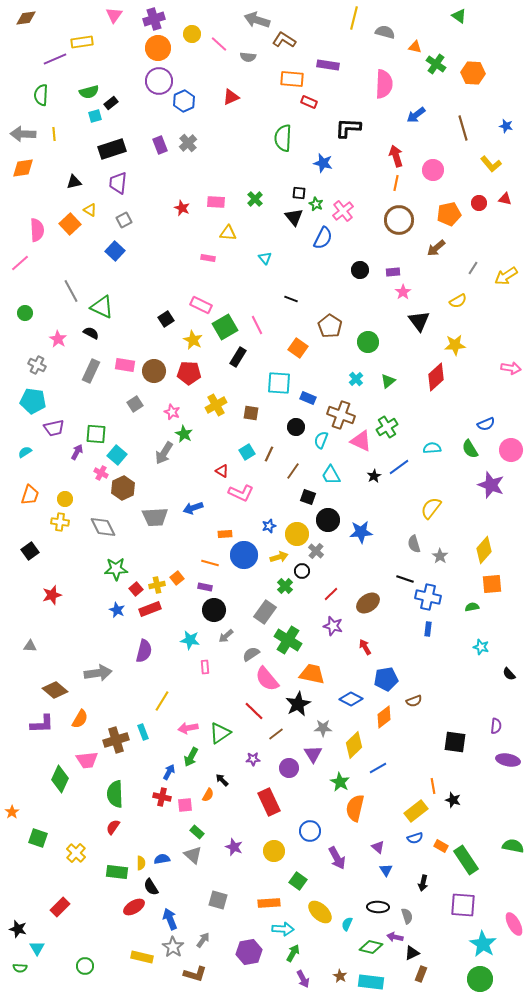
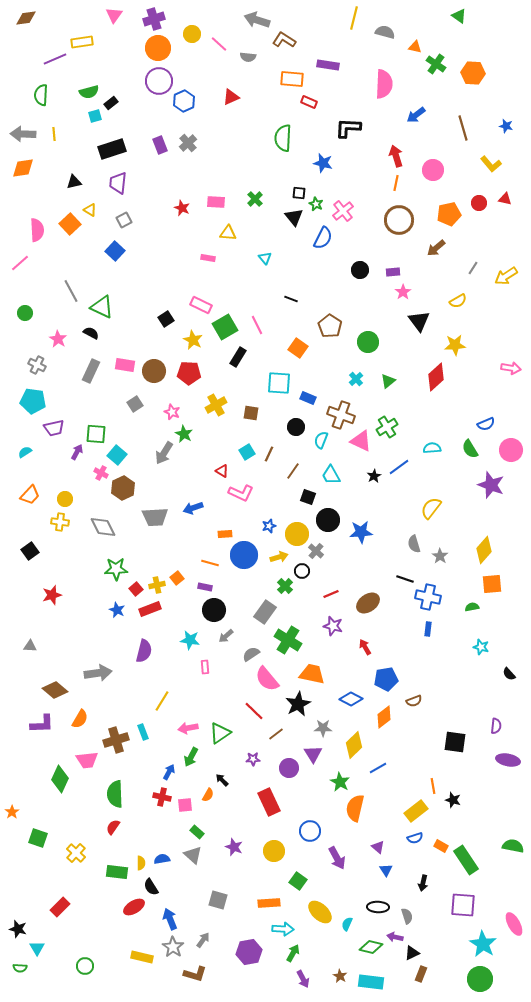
orange trapezoid at (30, 495): rotated 25 degrees clockwise
red line at (331, 594): rotated 21 degrees clockwise
